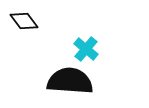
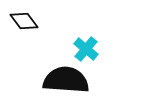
black semicircle: moved 4 px left, 1 px up
